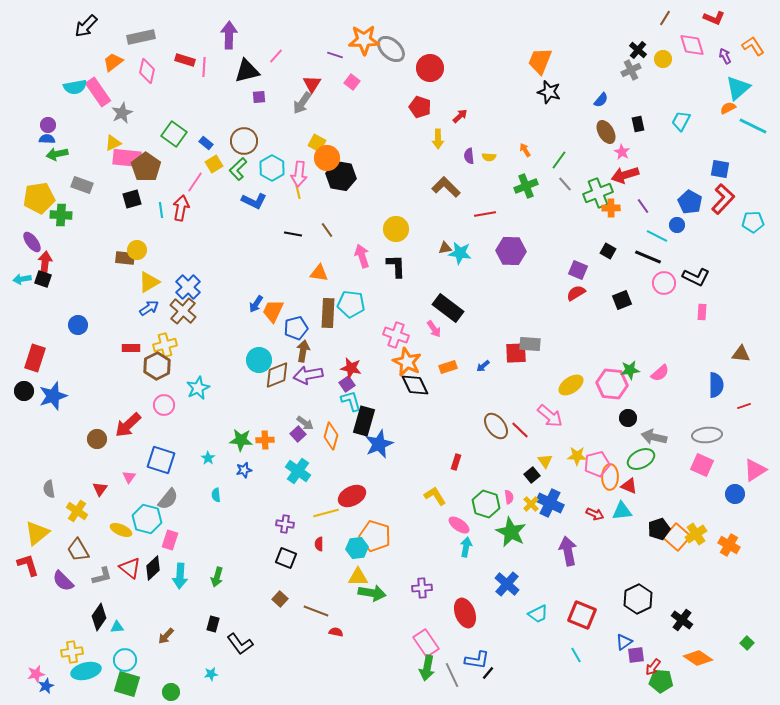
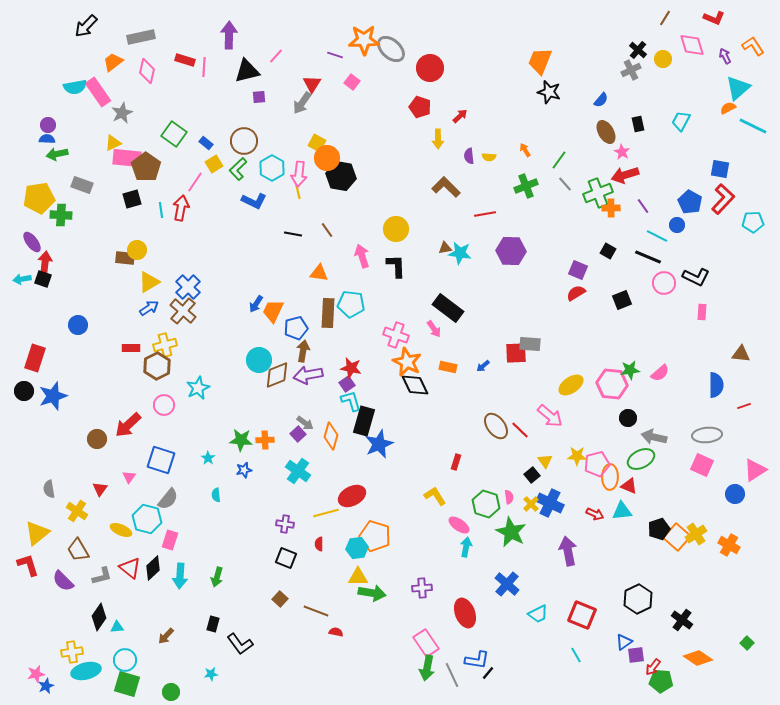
orange rectangle at (448, 367): rotated 30 degrees clockwise
